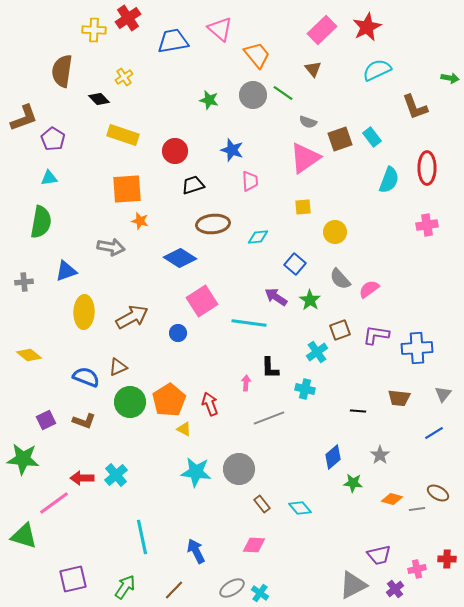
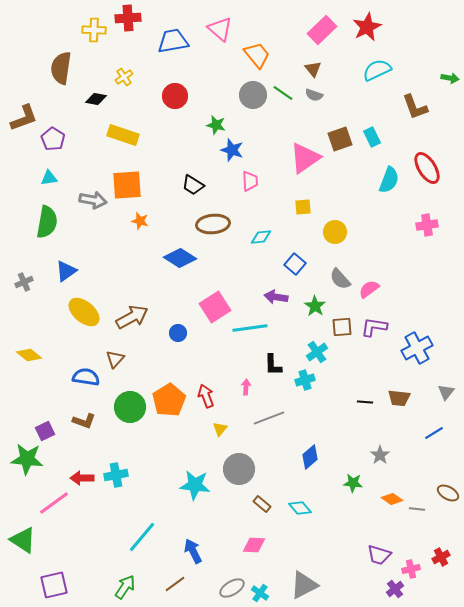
red cross at (128, 18): rotated 30 degrees clockwise
brown semicircle at (62, 71): moved 1 px left, 3 px up
black diamond at (99, 99): moved 3 px left; rotated 35 degrees counterclockwise
green star at (209, 100): moved 7 px right, 25 px down
gray semicircle at (308, 122): moved 6 px right, 27 px up
cyan rectangle at (372, 137): rotated 12 degrees clockwise
red circle at (175, 151): moved 55 px up
red ellipse at (427, 168): rotated 32 degrees counterclockwise
black trapezoid at (193, 185): rotated 130 degrees counterclockwise
orange square at (127, 189): moved 4 px up
green semicircle at (41, 222): moved 6 px right
cyan diamond at (258, 237): moved 3 px right
gray arrow at (111, 247): moved 18 px left, 47 px up
blue triangle at (66, 271): rotated 15 degrees counterclockwise
gray cross at (24, 282): rotated 18 degrees counterclockwise
purple arrow at (276, 297): rotated 25 degrees counterclockwise
green star at (310, 300): moved 5 px right, 6 px down
pink square at (202, 301): moved 13 px right, 6 px down
yellow ellipse at (84, 312): rotated 52 degrees counterclockwise
cyan line at (249, 323): moved 1 px right, 5 px down; rotated 16 degrees counterclockwise
brown square at (340, 330): moved 2 px right, 3 px up; rotated 15 degrees clockwise
purple L-shape at (376, 335): moved 2 px left, 8 px up
blue cross at (417, 348): rotated 24 degrees counterclockwise
brown triangle at (118, 367): moved 3 px left, 8 px up; rotated 24 degrees counterclockwise
black L-shape at (270, 368): moved 3 px right, 3 px up
blue semicircle at (86, 377): rotated 12 degrees counterclockwise
pink arrow at (246, 383): moved 4 px down
cyan cross at (305, 389): moved 9 px up; rotated 30 degrees counterclockwise
gray triangle at (443, 394): moved 3 px right, 2 px up
green circle at (130, 402): moved 5 px down
red arrow at (210, 404): moved 4 px left, 8 px up
black line at (358, 411): moved 7 px right, 9 px up
purple square at (46, 420): moved 1 px left, 11 px down
yellow triangle at (184, 429): moved 36 px right; rotated 42 degrees clockwise
blue diamond at (333, 457): moved 23 px left
green star at (23, 459): moved 4 px right
cyan star at (196, 472): moved 1 px left, 13 px down
cyan cross at (116, 475): rotated 30 degrees clockwise
brown ellipse at (438, 493): moved 10 px right
orange diamond at (392, 499): rotated 20 degrees clockwise
brown rectangle at (262, 504): rotated 12 degrees counterclockwise
gray line at (417, 509): rotated 14 degrees clockwise
green triangle at (24, 536): moved 1 px left, 4 px down; rotated 16 degrees clockwise
cyan line at (142, 537): rotated 52 degrees clockwise
blue arrow at (196, 551): moved 3 px left
purple trapezoid at (379, 555): rotated 30 degrees clockwise
red cross at (447, 559): moved 6 px left, 2 px up; rotated 30 degrees counterclockwise
pink cross at (417, 569): moved 6 px left
purple square at (73, 579): moved 19 px left, 6 px down
gray triangle at (353, 585): moved 49 px left
brown line at (174, 590): moved 1 px right, 6 px up; rotated 10 degrees clockwise
